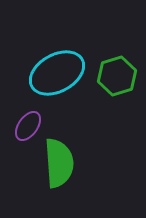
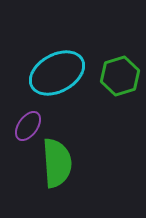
green hexagon: moved 3 px right
green semicircle: moved 2 px left
